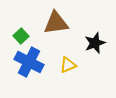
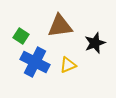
brown triangle: moved 4 px right, 3 px down
green square: rotated 14 degrees counterclockwise
blue cross: moved 6 px right
